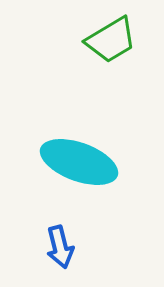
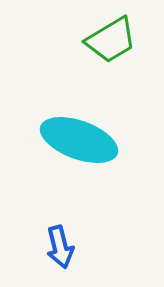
cyan ellipse: moved 22 px up
